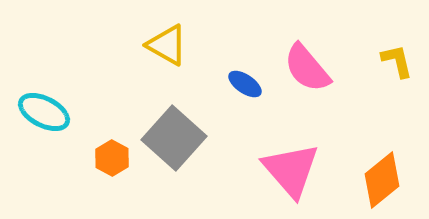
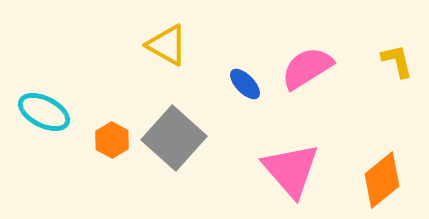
pink semicircle: rotated 98 degrees clockwise
blue ellipse: rotated 12 degrees clockwise
orange hexagon: moved 18 px up
